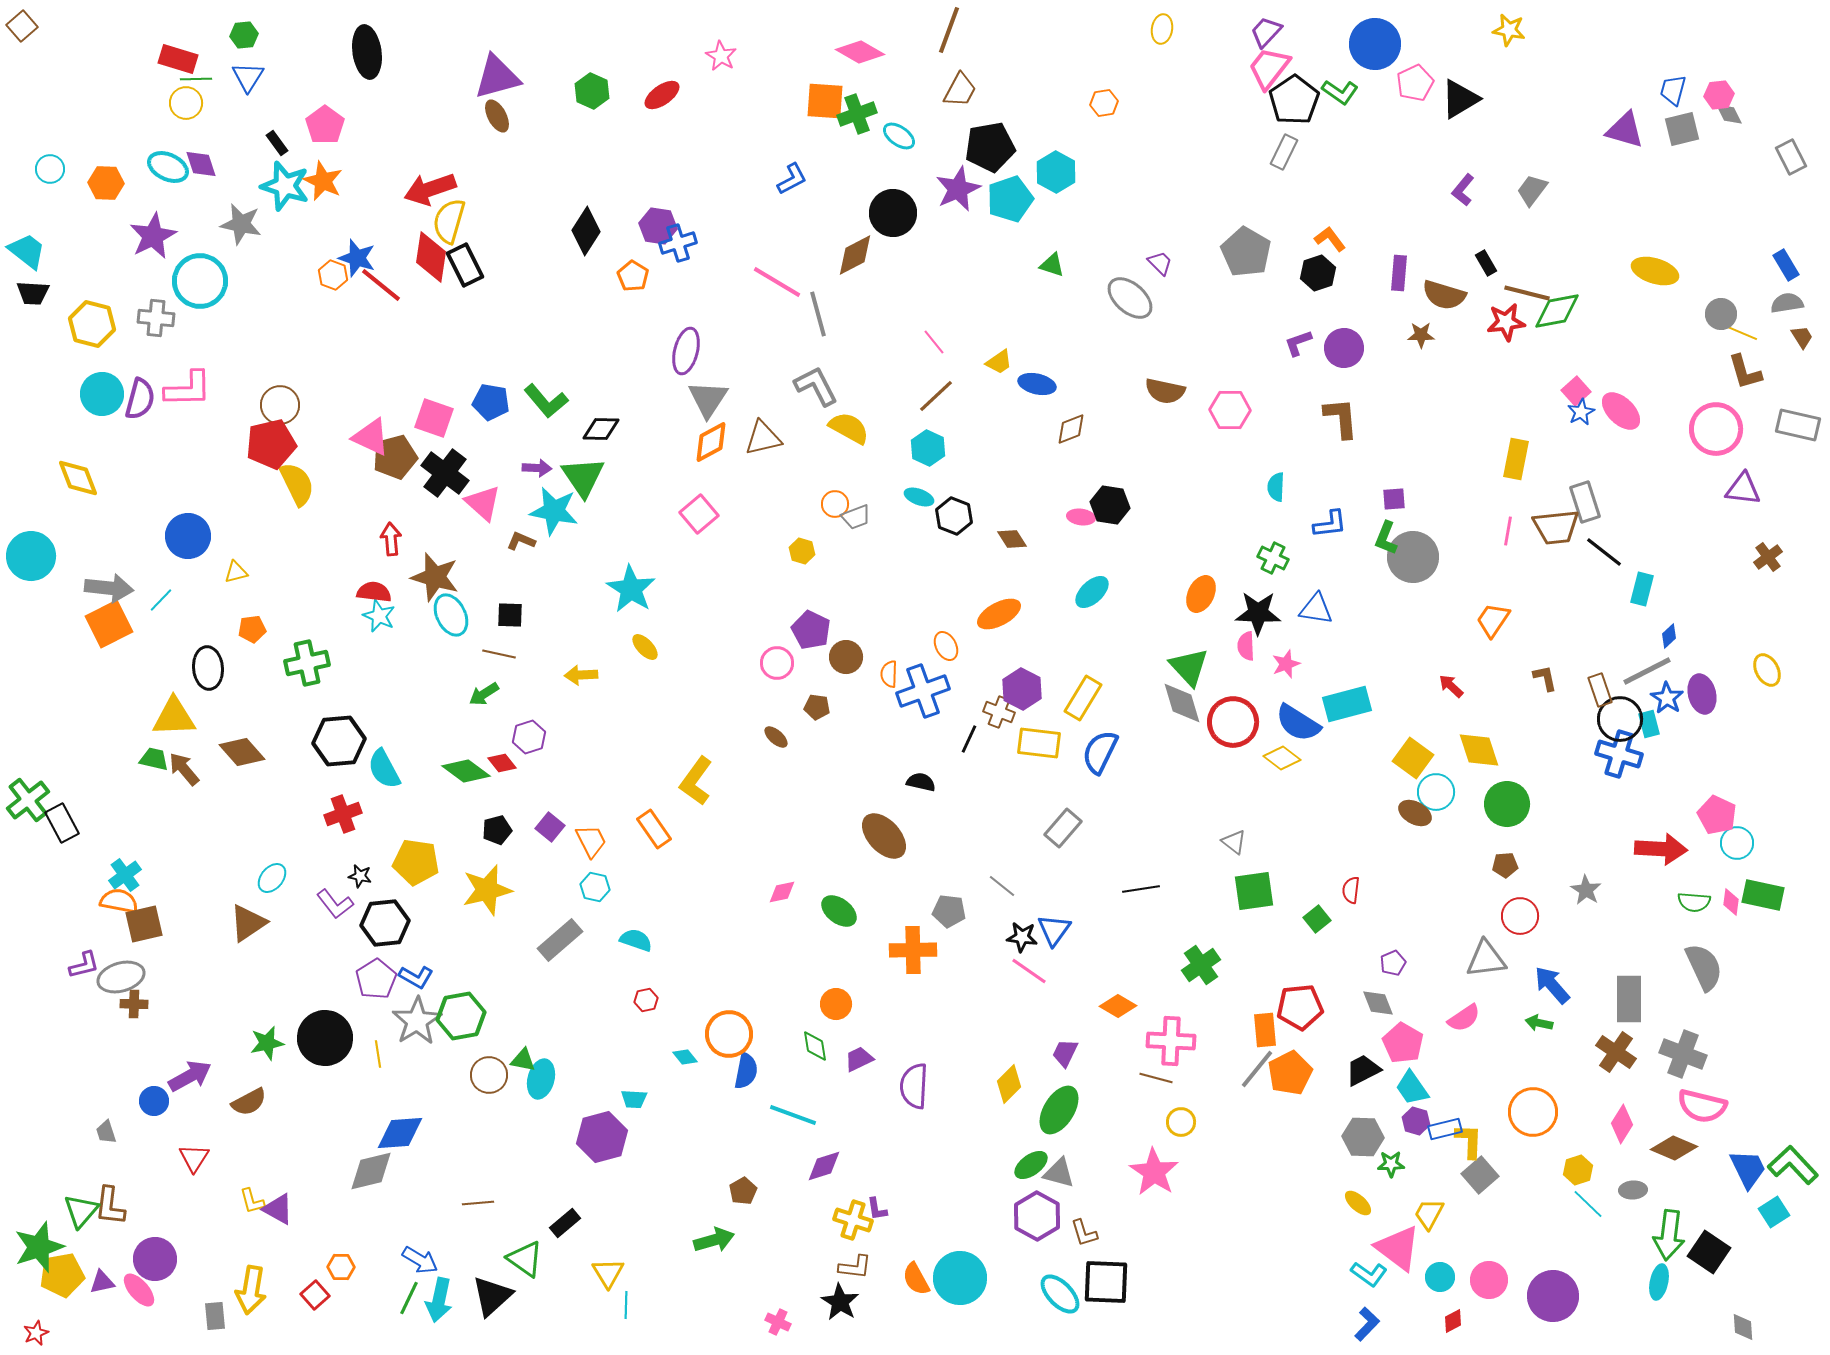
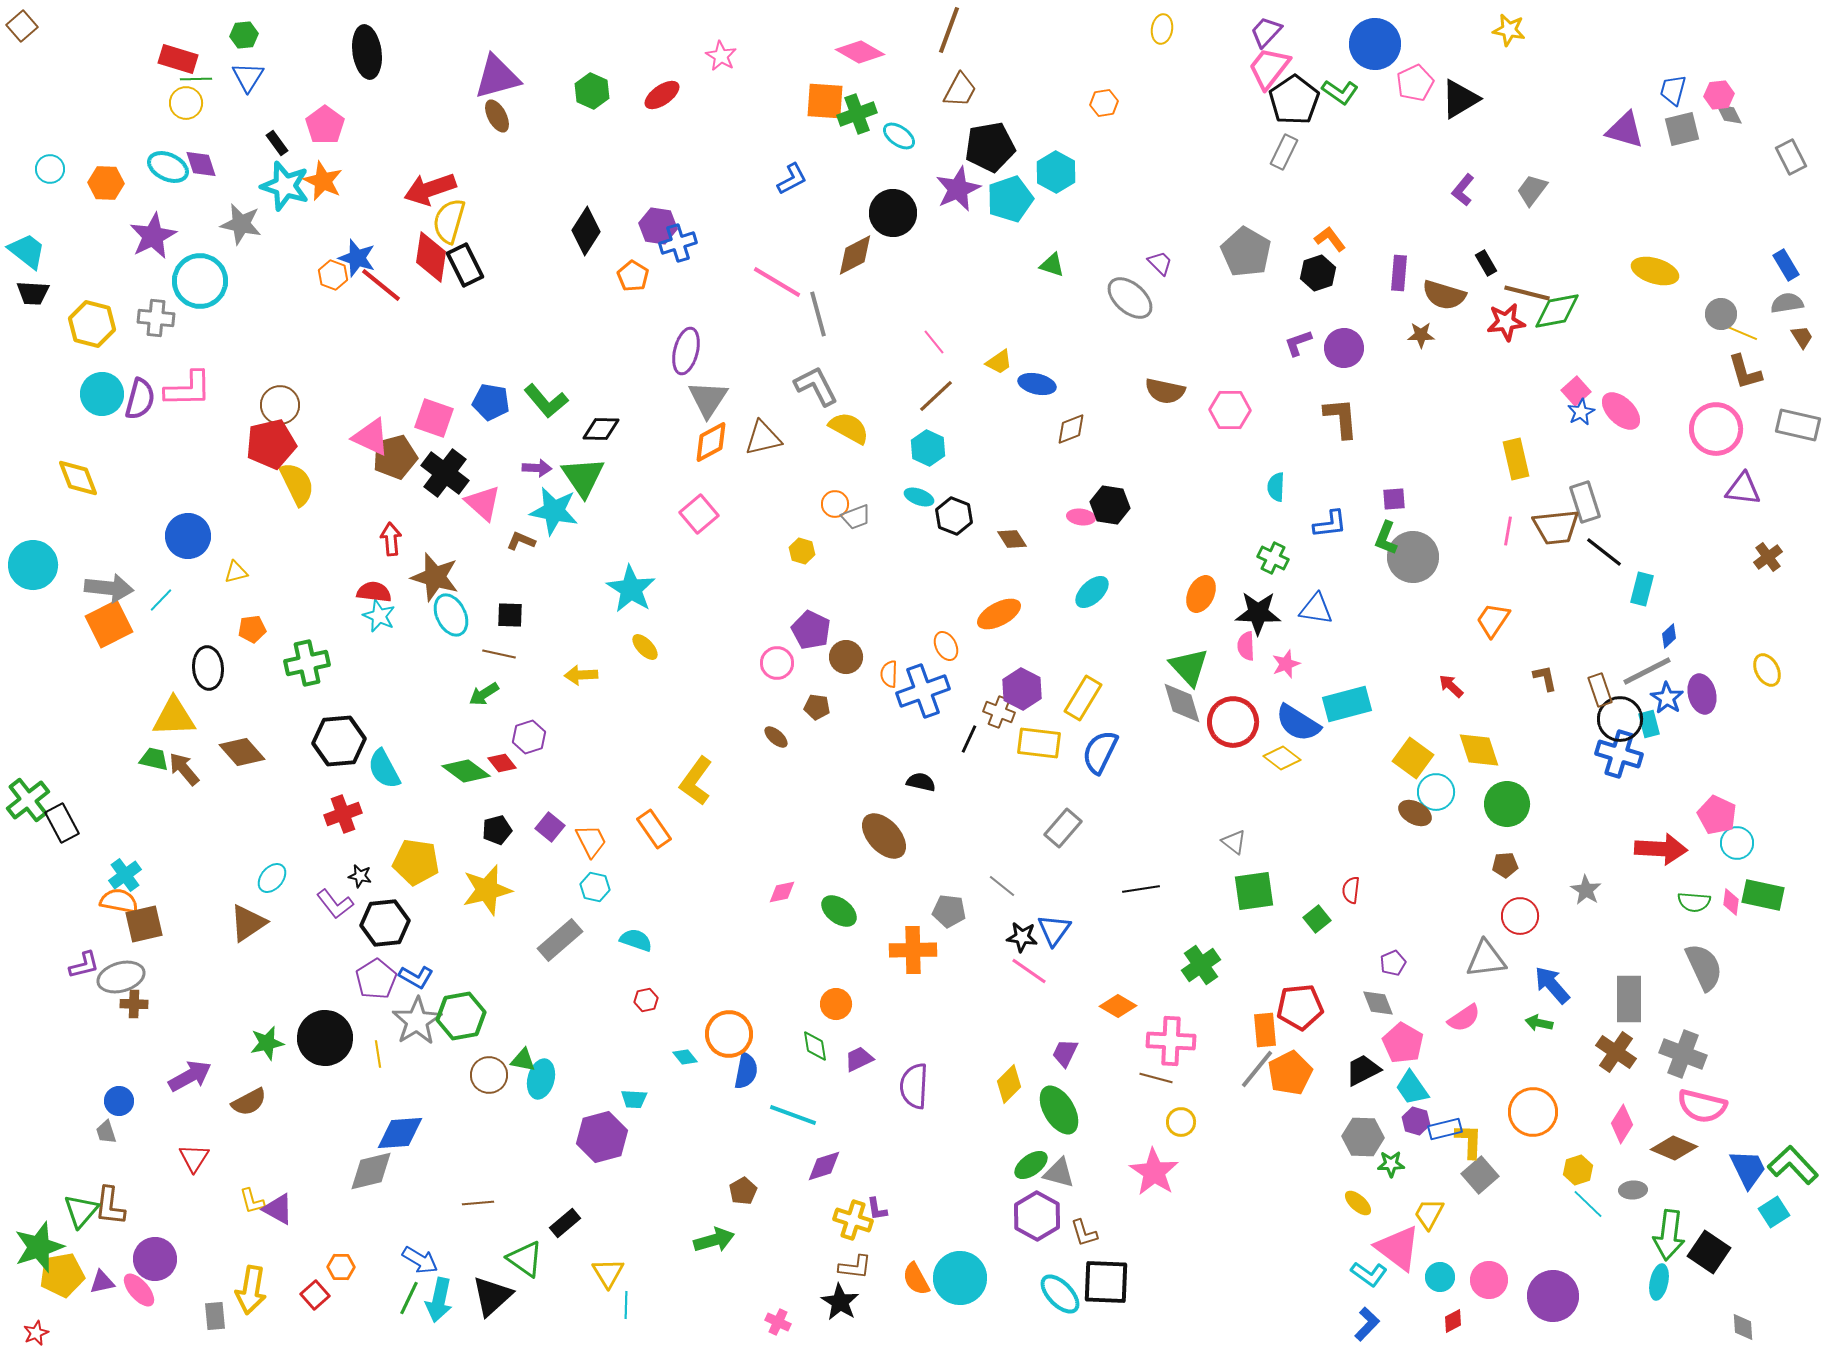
yellow rectangle at (1516, 459): rotated 24 degrees counterclockwise
cyan circle at (31, 556): moved 2 px right, 9 px down
blue circle at (154, 1101): moved 35 px left
green ellipse at (1059, 1110): rotated 63 degrees counterclockwise
